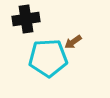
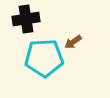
cyan pentagon: moved 4 px left
